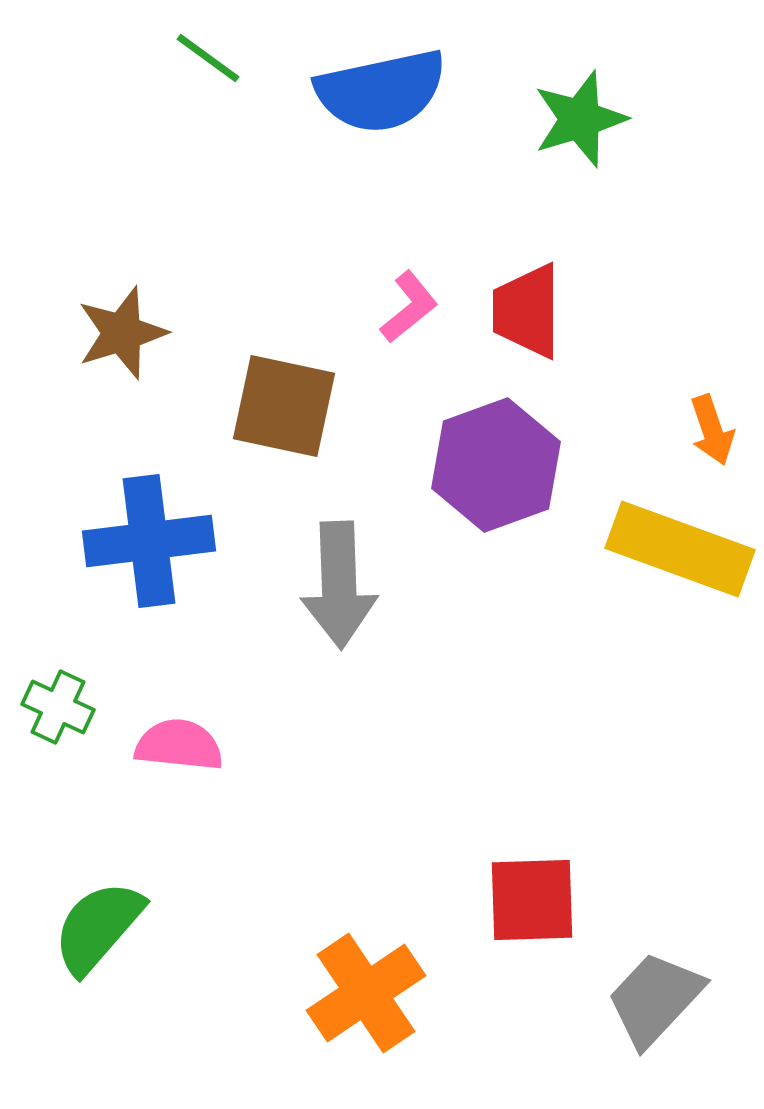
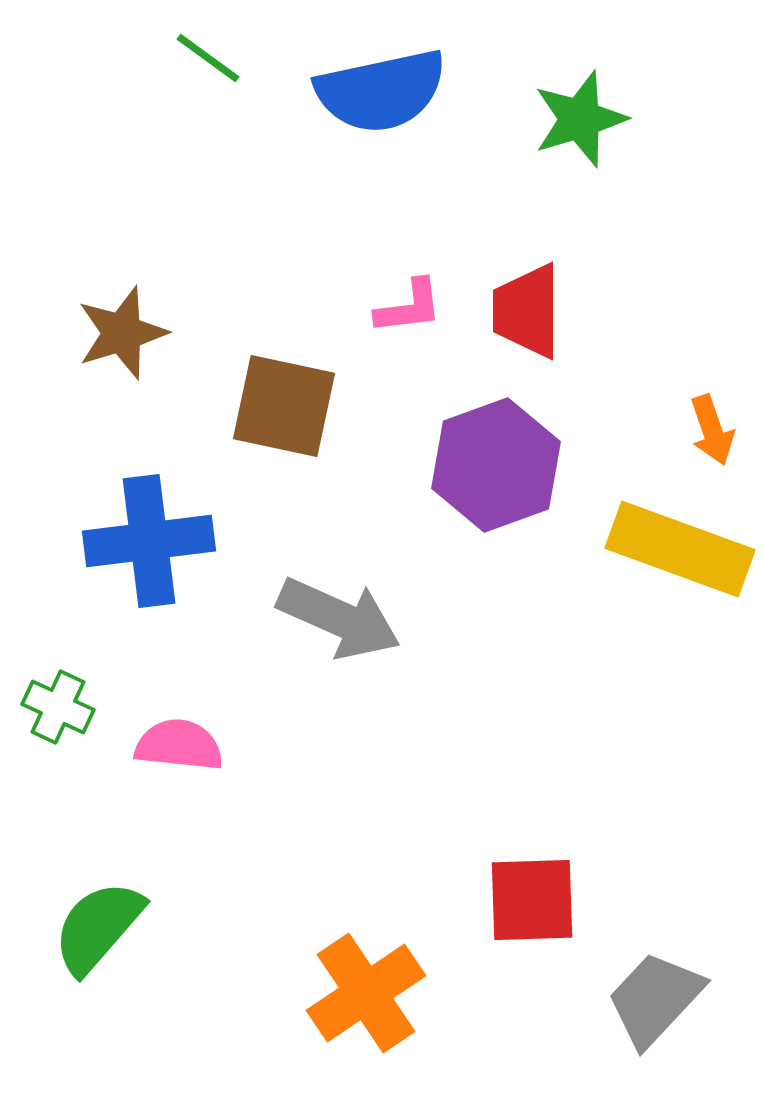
pink L-shape: rotated 32 degrees clockwise
gray arrow: moved 33 px down; rotated 64 degrees counterclockwise
